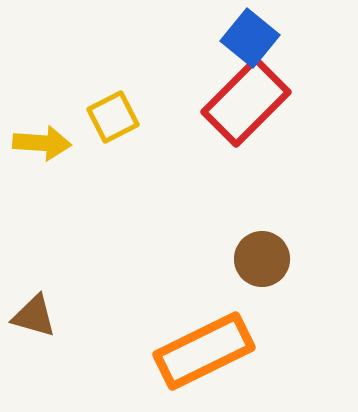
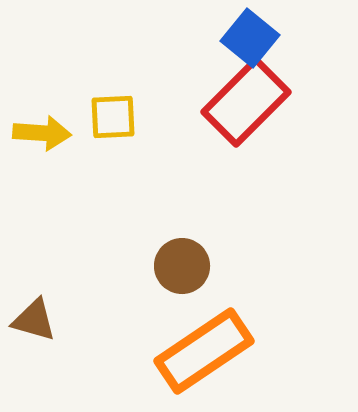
yellow square: rotated 24 degrees clockwise
yellow arrow: moved 10 px up
brown circle: moved 80 px left, 7 px down
brown triangle: moved 4 px down
orange rectangle: rotated 8 degrees counterclockwise
